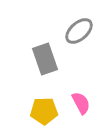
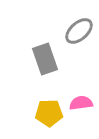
pink semicircle: rotated 70 degrees counterclockwise
yellow pentagon: moved 5 px right, 2 px down
